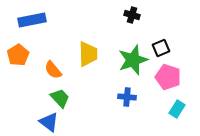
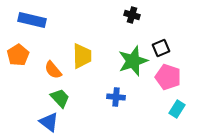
blue rectangle: rotated 24 degrees clockwise
yellow trapezoid: moved 6 px left, 2 px down
green star: moved 1 px down
blue cross: moved 11 px left
